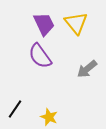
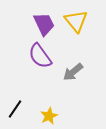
yellow triangle: moved 2 px up
gray arrow: moved 14 px left, 3 px down
yellow star: moved 1 px up; rotated 24 degrees clockwise
